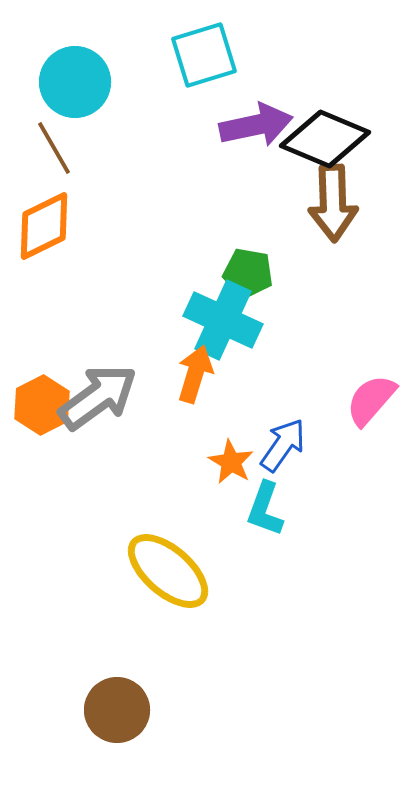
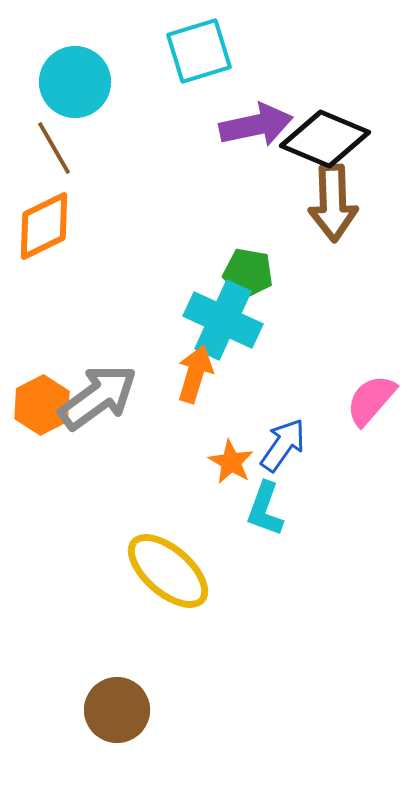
cyan square: moved 5 px left, 4 px up
